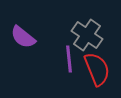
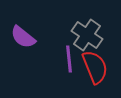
red semicircle: moved 2 px left, 2 px up
